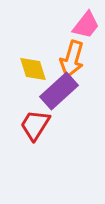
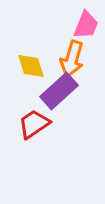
pink trapezoid: rotated 16 degrees counterclockwise
yellow diamond: moved 2 px left, 3 px up
red trapezoid: moved 1 px left, 1 px up; rotated 24 degrees clockwise
